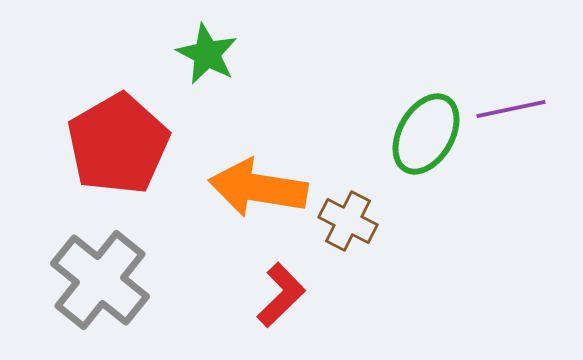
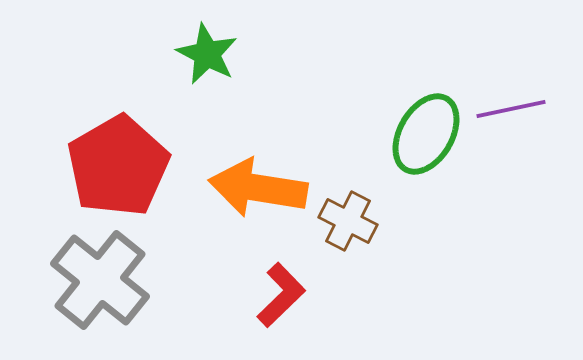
red pentagon: moved 22 px down
